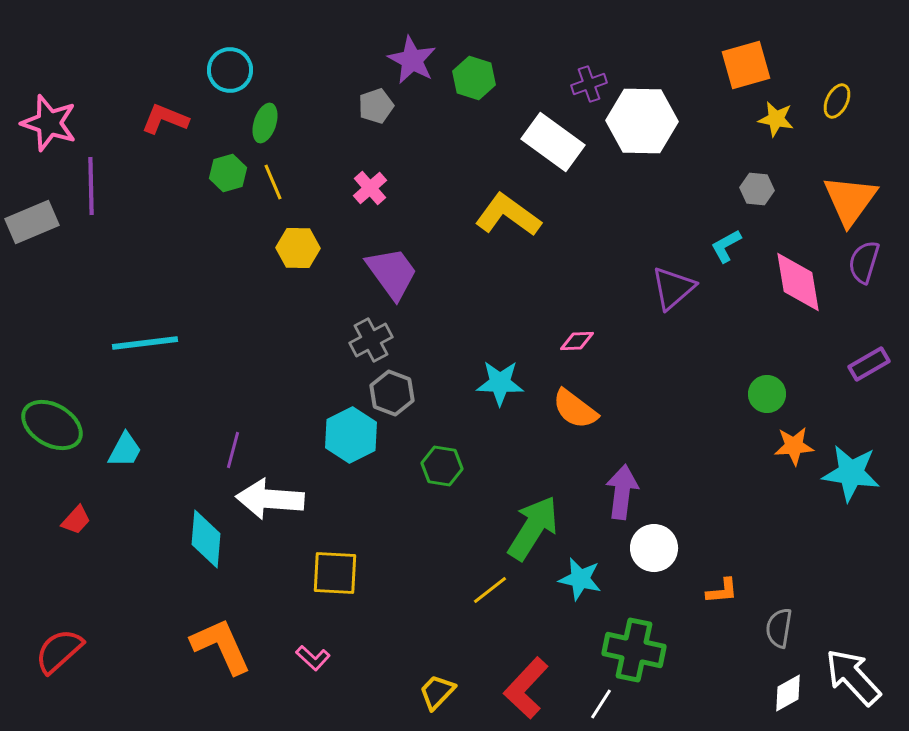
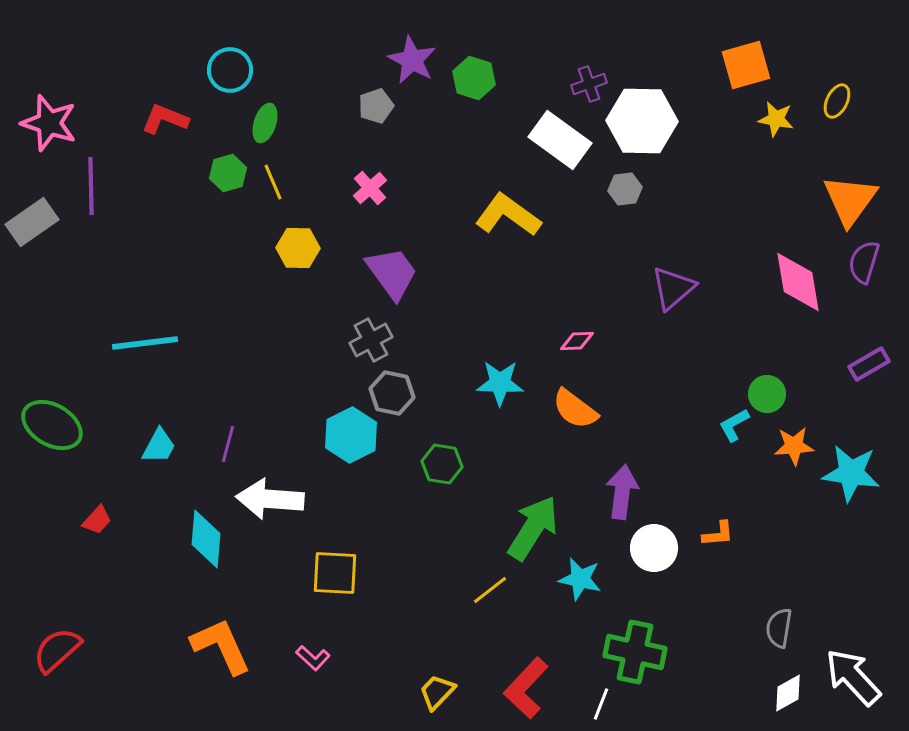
white rectangle at (553, 142): moved 7 px right, 2 px up
gray hexagon at (757, 189): moved 132 px left; rotated 12 degrees counterclockwise
gray rectangle at (32, 222): rotated 12 degrees counterclockwise
cyan L-shape at (726, 246): moved 8 px right, 179 px down
gray hexagon at (392, 393): rotated 9 degrees counterclockwise
cyan trapezoid at (125, 450): moved 34 px right, 4 px up
purple line at (233, 450): moved 5 px left, 6 px up
green hexagon at (442, 466): moved 2 px up
red trapezoid at (76, 520): moved 21 px right
orange L-shape at (722, 591): moved 4 px left, 57 px up
green cross at (634, 650): moved 1 px right, 2 px down
red semicircle at (59, 651): moved 2 px left, 1 px up
white line at (601, 704): rotated 12 degrees counterclockwise
